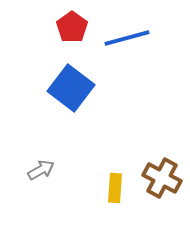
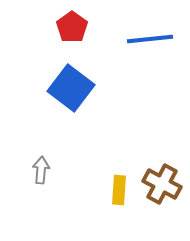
blue line: moved 23 px right, 1 px down; rotated 9 degrees clockwise
gray arrow: rotated 56 degrees counterclockwise
brown cross: moved 6 px down
yellow rectangle: moved 4 px right, 2 px down
